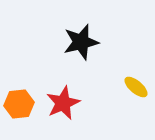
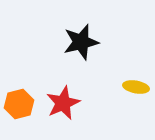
yellow ellipse: rotated 30 degrees counterclockwise
orange hexagon: rotated 8 degrees counterclockwise
